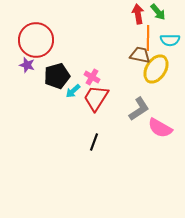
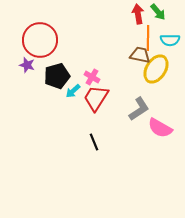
red circle: moved 4 px right
black line: rotated 42 degrees counterclockwise
